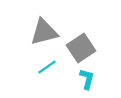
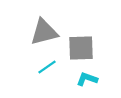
gray square: rotated 32 degrees clockwise
cyan L-shape: rotated 85 degrees counterclockwise
